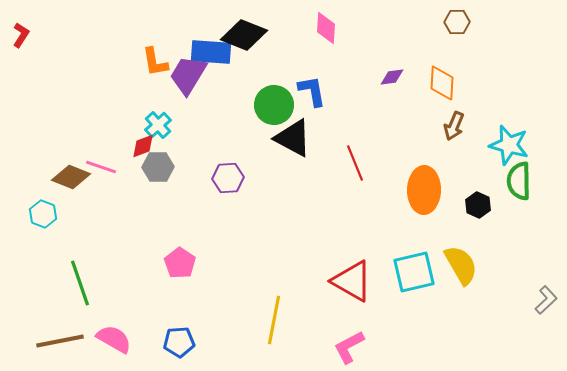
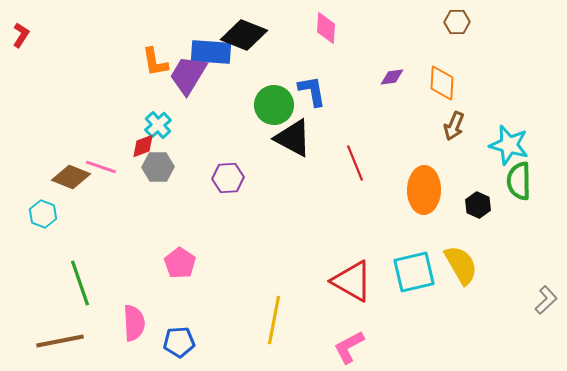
pink semicircle: moved 20 px right, 16 px up; rotated 57 degrees clockwise
